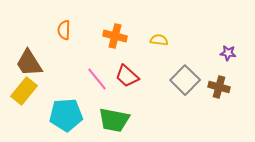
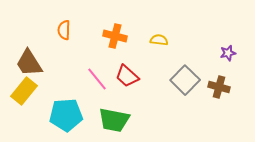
purple star: rotated 21 degrees counterclockwise
